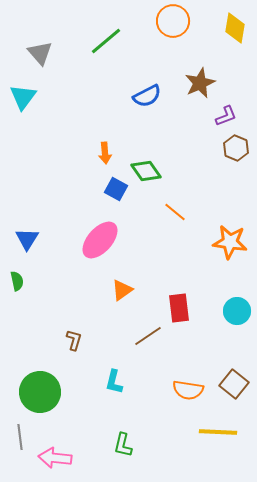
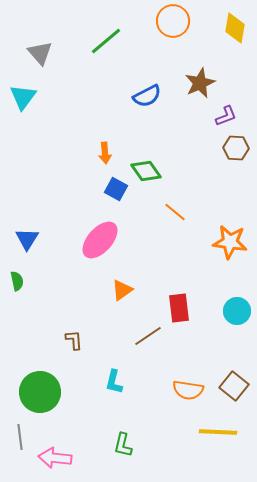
brown hexagon: rotated 20 degrees counterclockwise
brown L-shape: rotated 20 degrees counterclockwise
brown square: moved 2 px down
